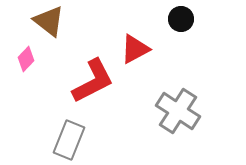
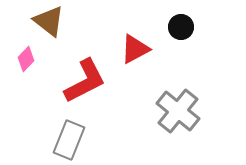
black circle: moved 8 px down
red L-shape: moved 8 px left
gray cross: rotated 6 degrees clockwise
